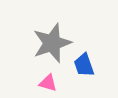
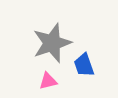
pink triangle: moved 2 px up; rotated 30 degrees counterclockwise
